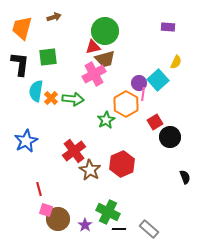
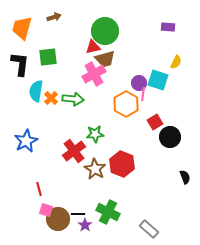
cyan square: rotated 30 degrees counterclockwise
green star: moved 11 px left, 14 px down; rotated 24 degrees clockwise
red hexagon: rotated 15 degrees counterclockwise
brown star: moved 5 px right, 1 px up
black line: moved 41 px left, 15 px up
